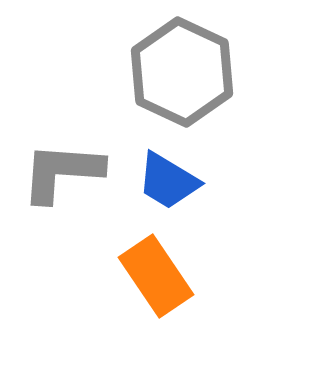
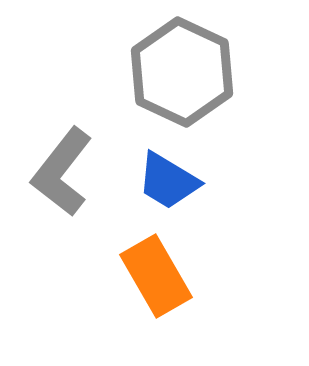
gray L-shape: rotated 56 degrees counterclockwise
orange rectangle: rotated 4 degrees clockwise
